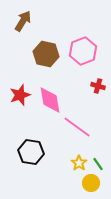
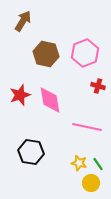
pink hexagon: moved 2 px right, 2 px down
pink line: moved 10 px right; rotated 24 degrees counterclockwise
yellow star: rotated 21 degrees counterclockwise
